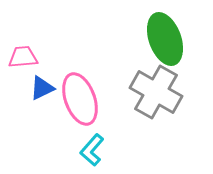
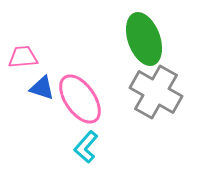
green ellipse: moved 21 px left
blue triangle: rotated 44 degrees clockwise
pink ellipse: rotated 15 degrees counterclockwise
cyan L-shape: moved 6 px left, 3 px up
